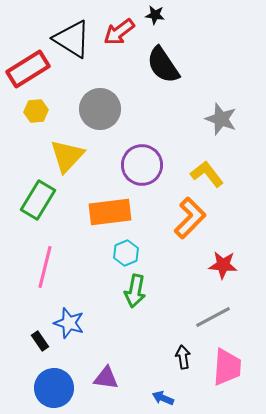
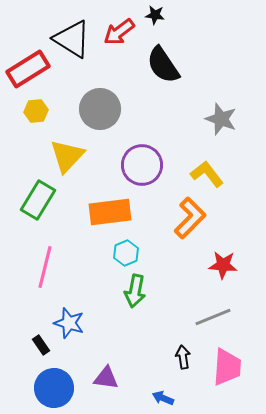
gray line: rotated 6 degrees clockwise
black rectangle: moved 1 px right, 4 px down
